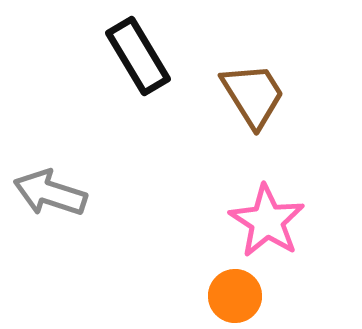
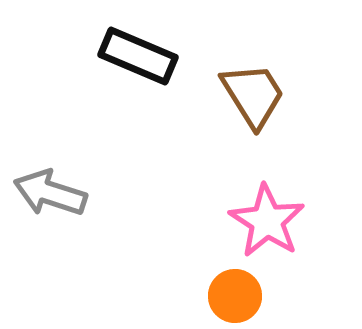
black rectangle: rotated 36 degrees counterclockwise
